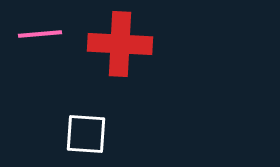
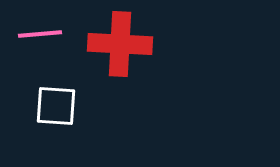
white square: moved 30 px left, 28 px up
